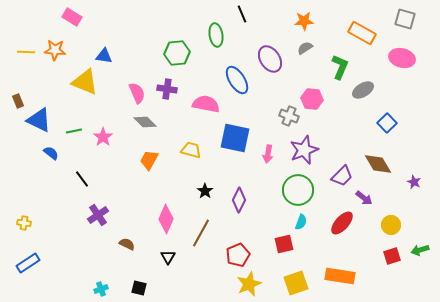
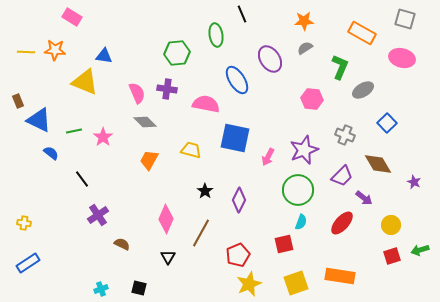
gray cross at (289, 116): moved 56 px right, 19 px down
pink arrow at (268, 154): moved 3 px down; rotated 18 degrees clockwise
brown semicircle at (127, 244): moved 5 px left
